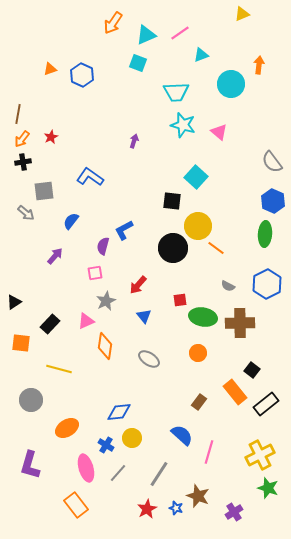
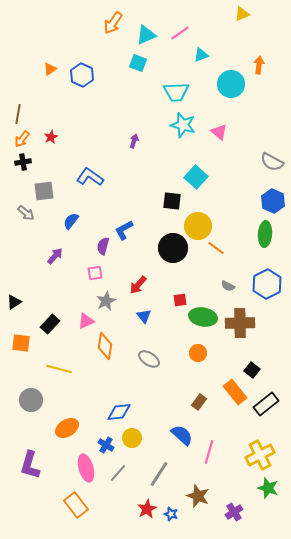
orange triangle at (50, 69): rotated 16 degrees counterclockwise
gray semicircle at (272, 162): rotated 25 degrees counterclockwise
blue star at (176, 508): moved 5 px left, 6 px down
